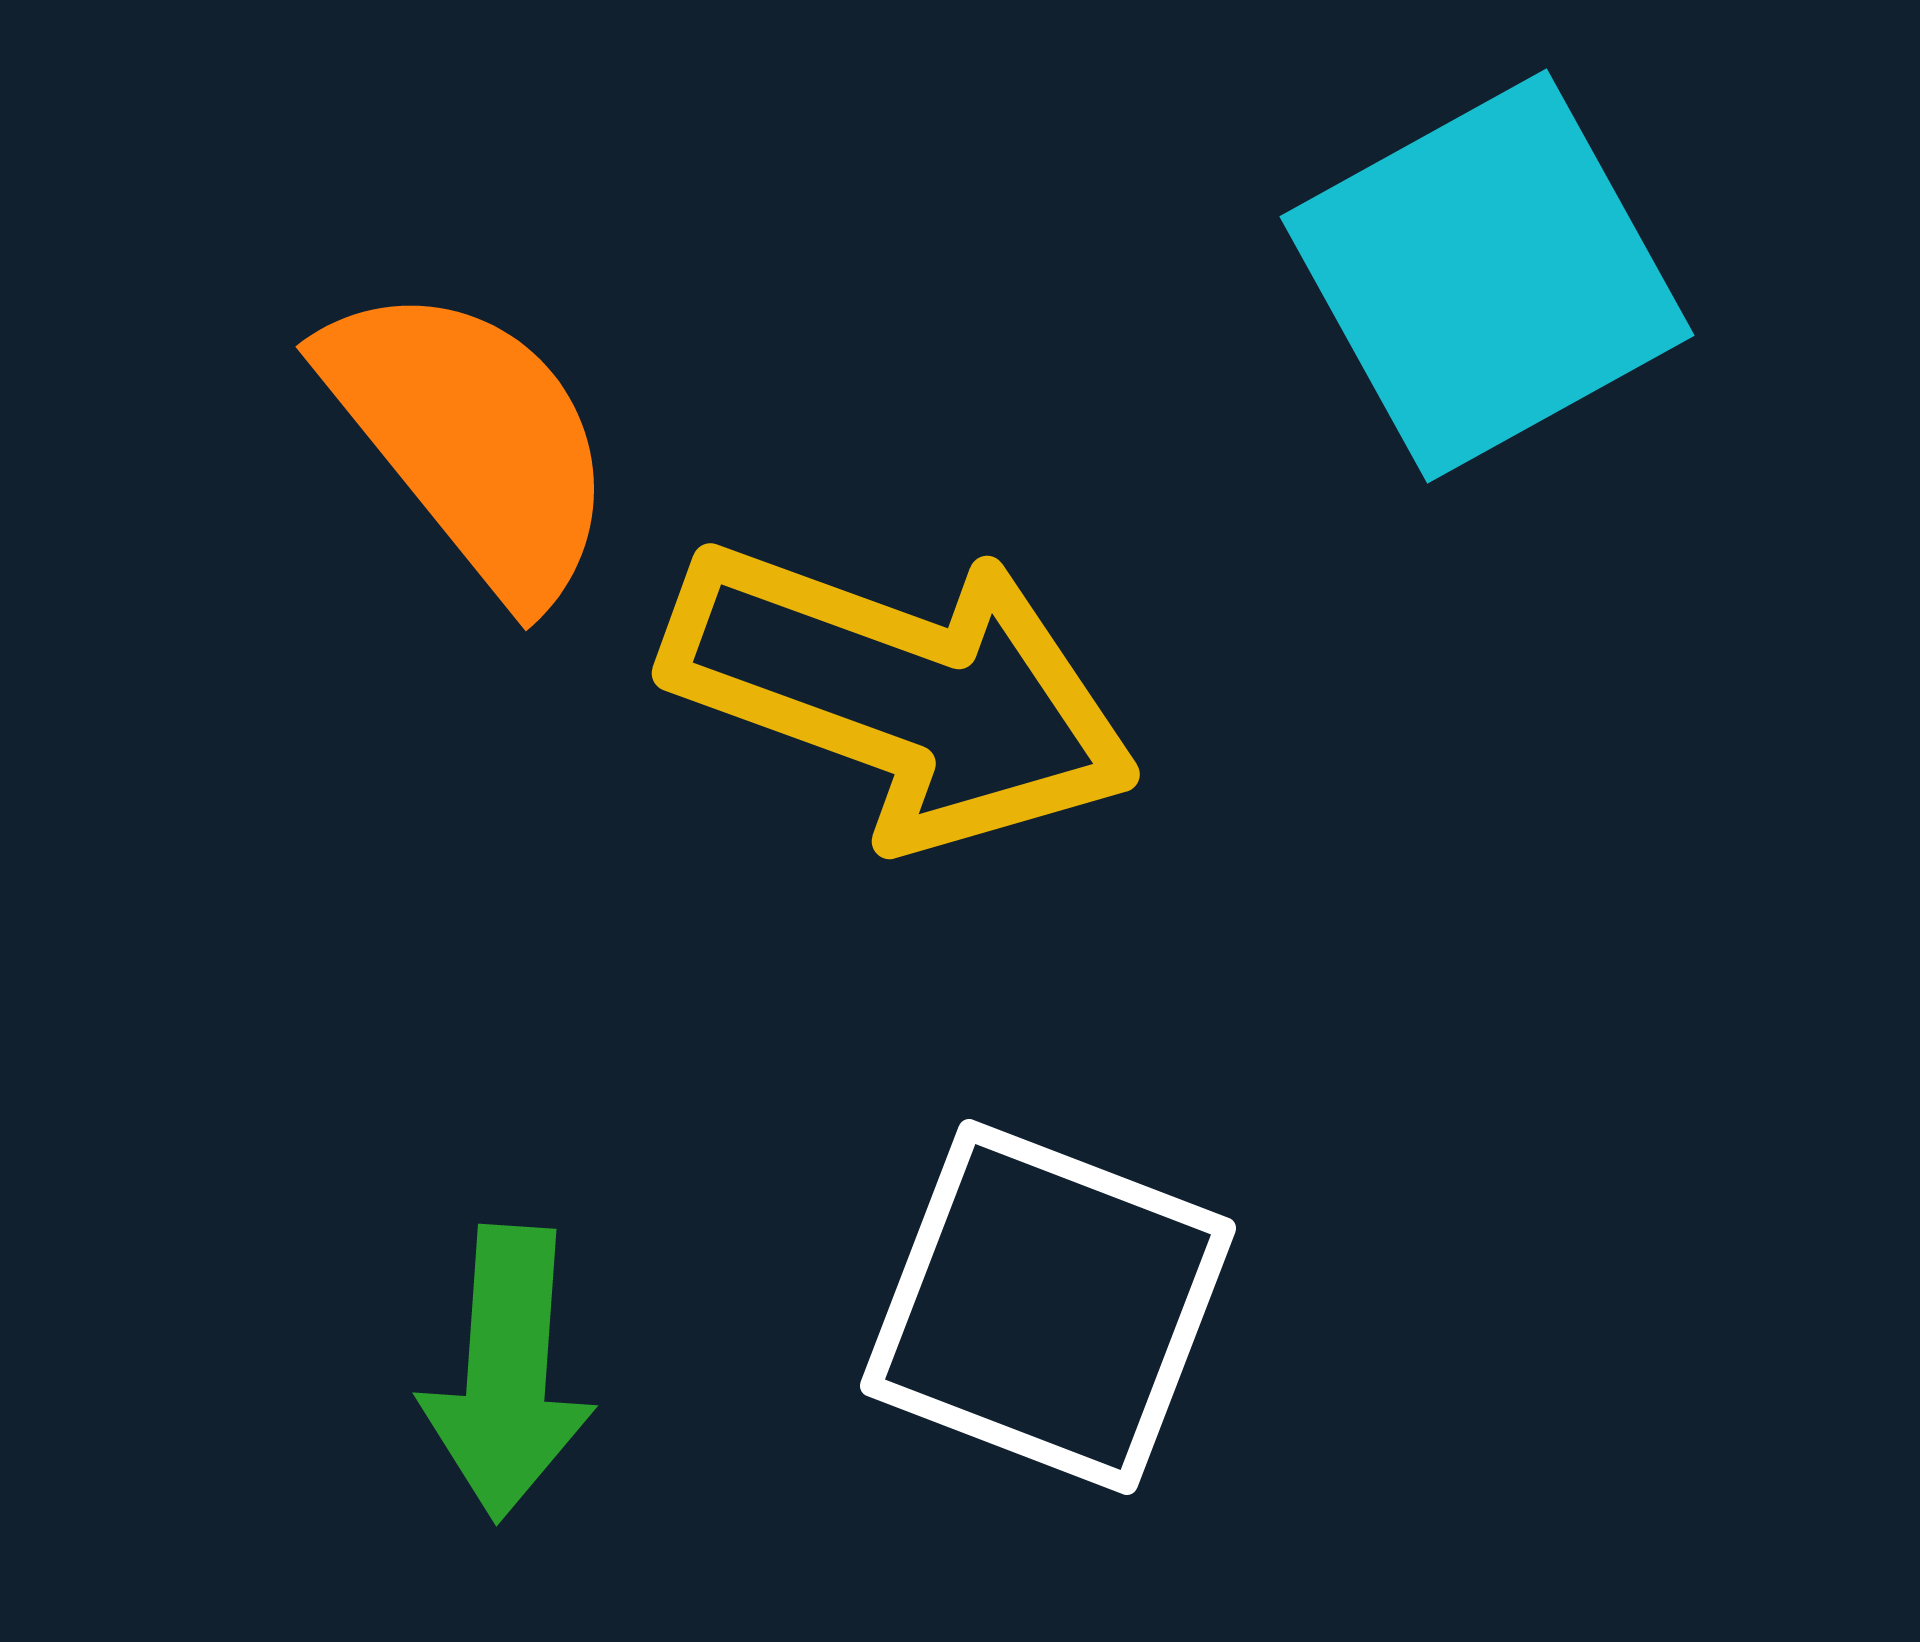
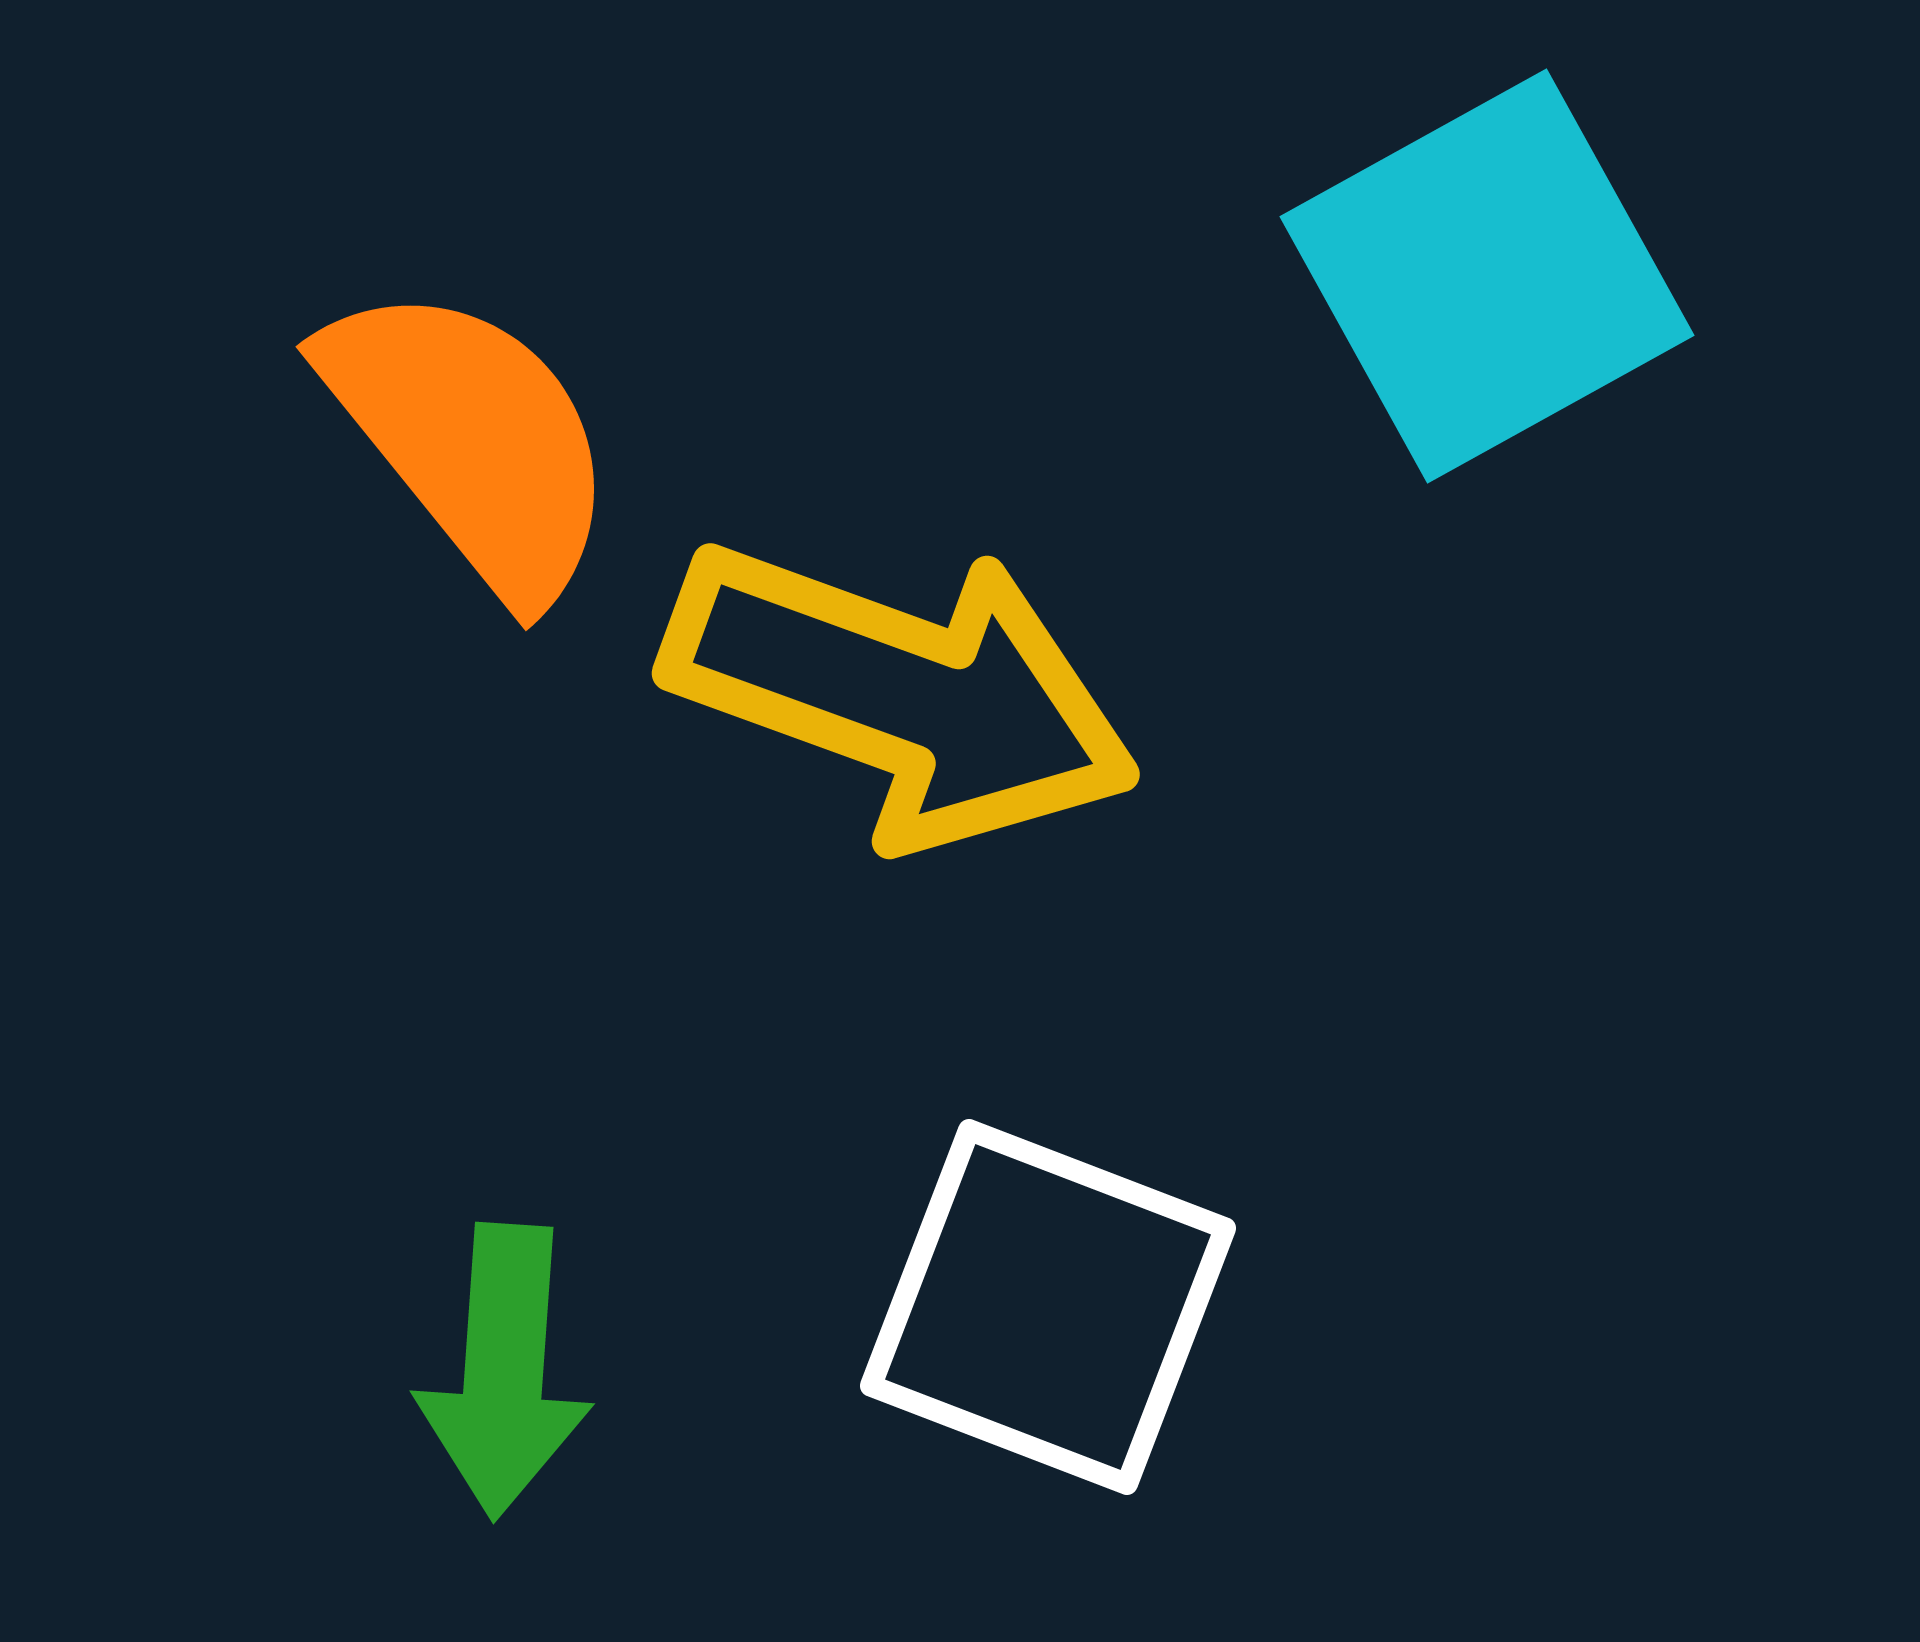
green arrow: moved 3 px left, 2 px up
